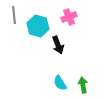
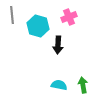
gray line: moved 2 px left
black arrow: rotated 24 degrees clockwise
cyan semicircle: moved 1 px left, 2 px down; rotated 133 degrees clockwise
